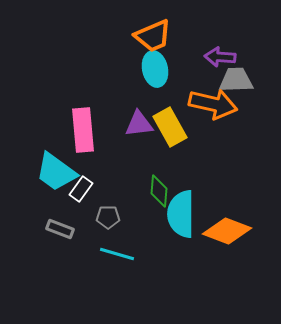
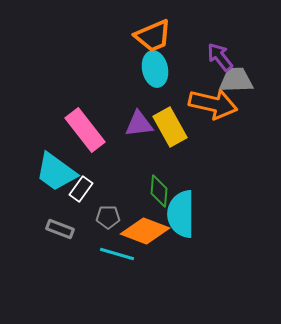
purple arrow: rotated 48 degrees clockwise
pink rectangle: moved 2 px right; rotated 33 degrees counterclockwise
orange diamond: moved 82 px left
